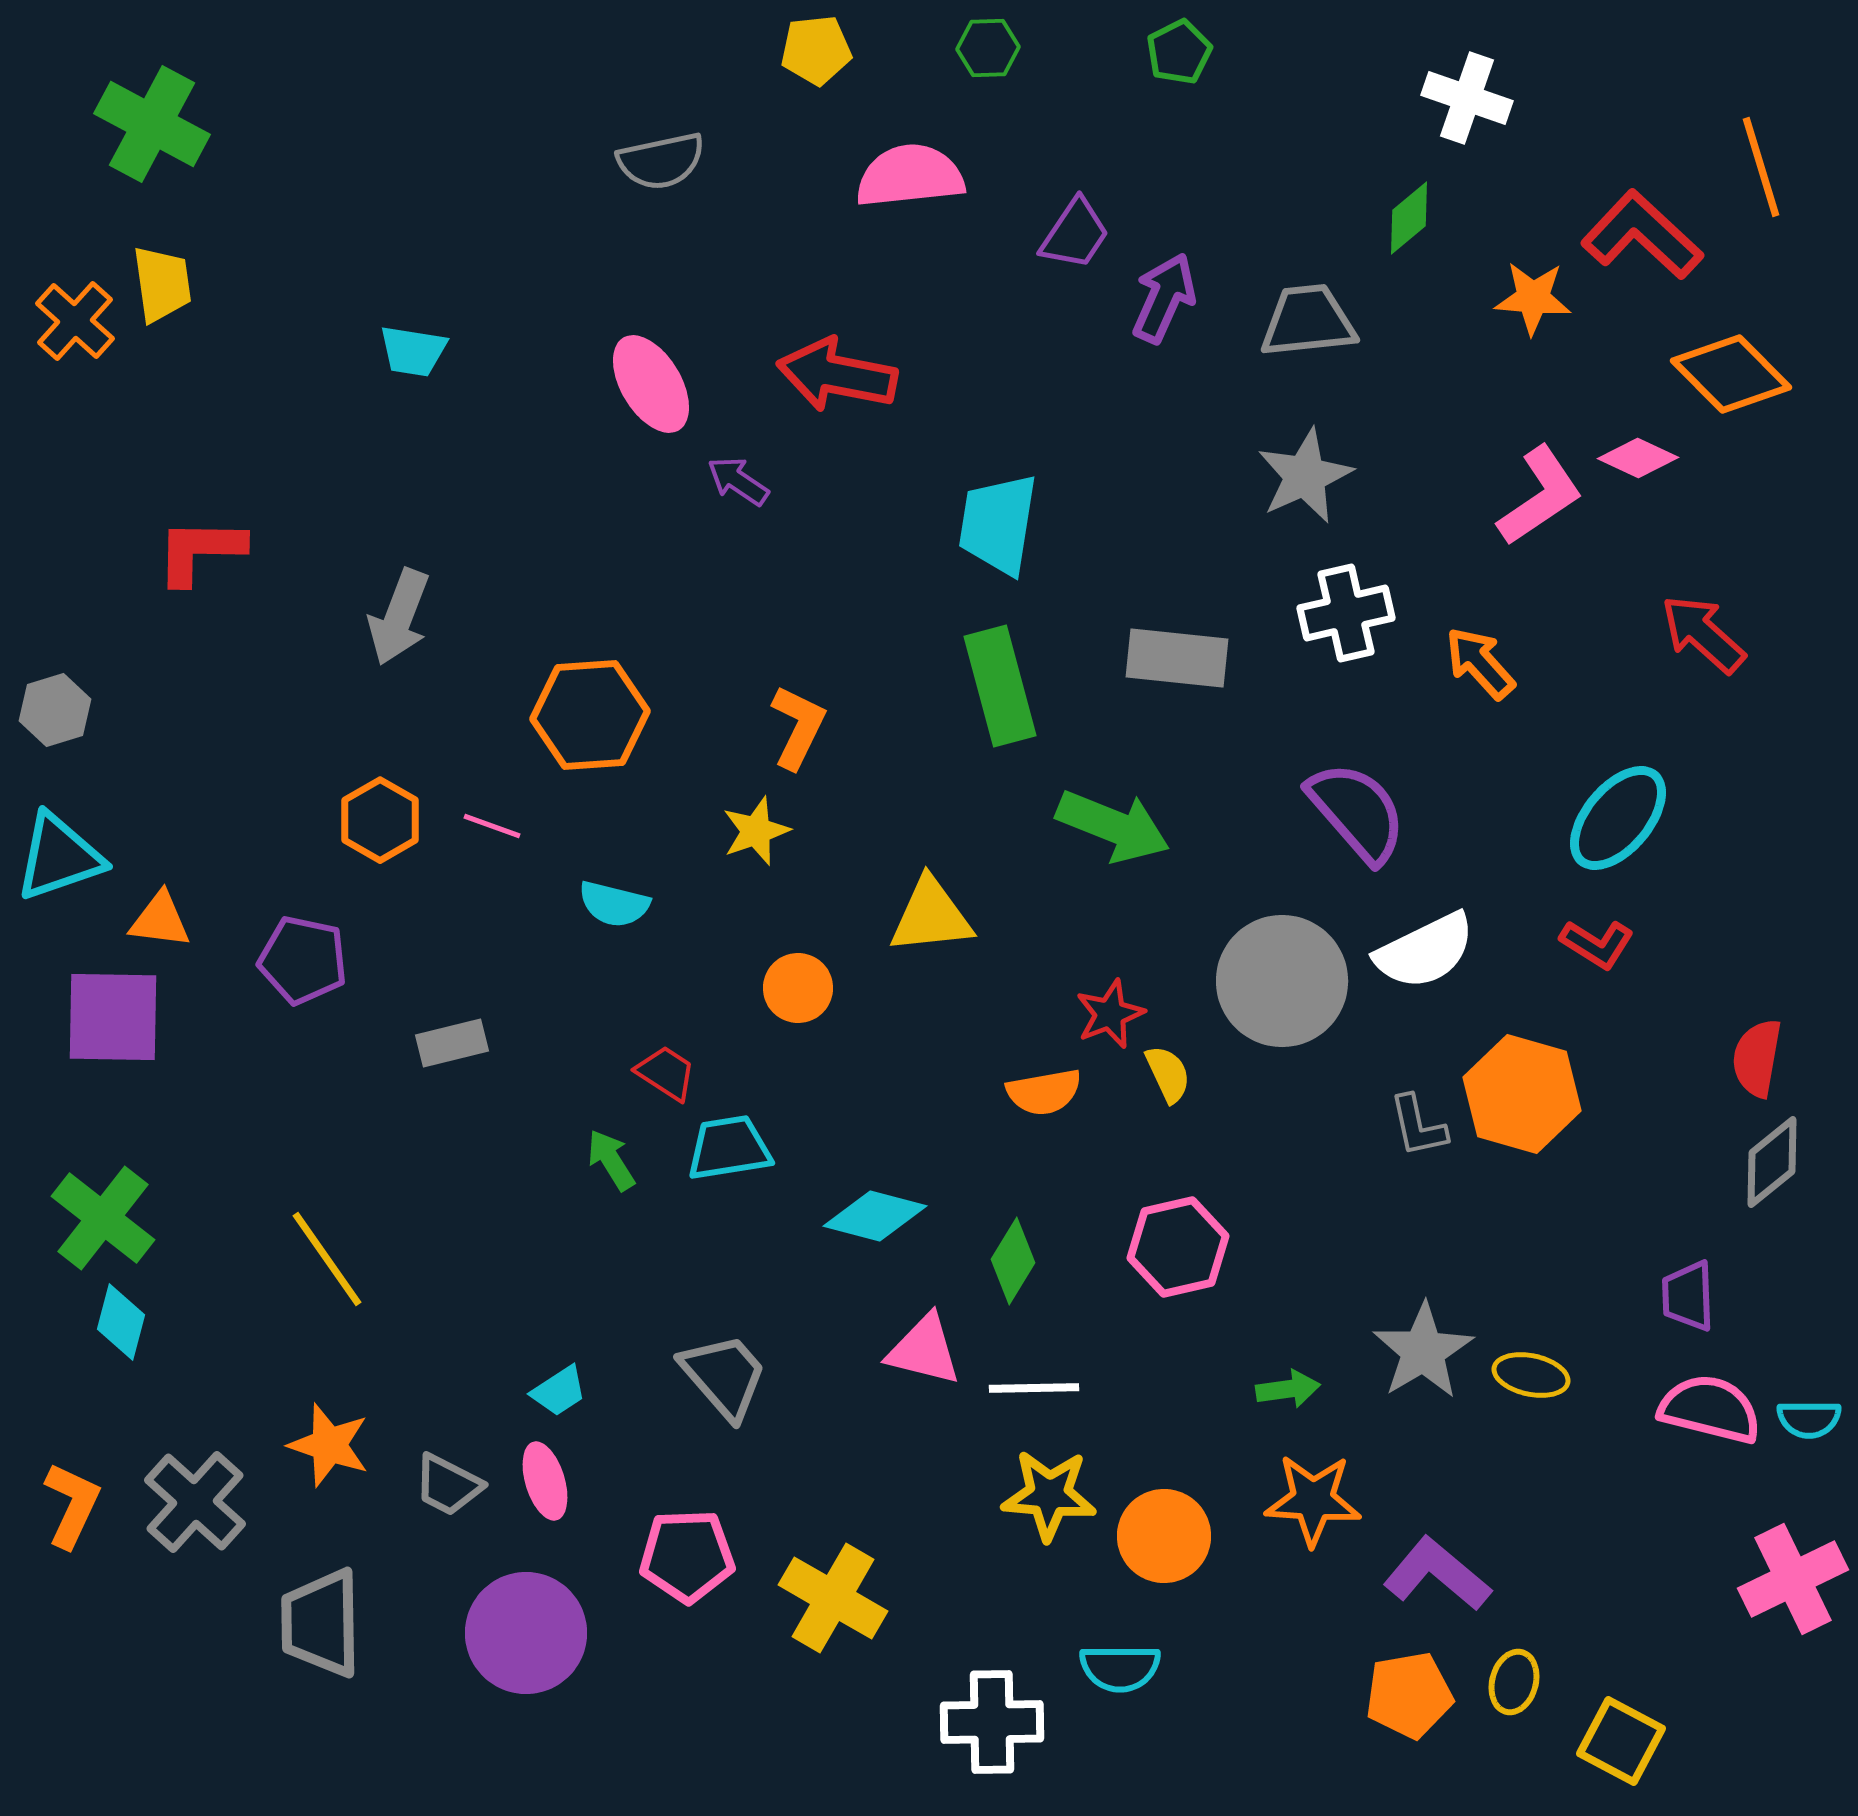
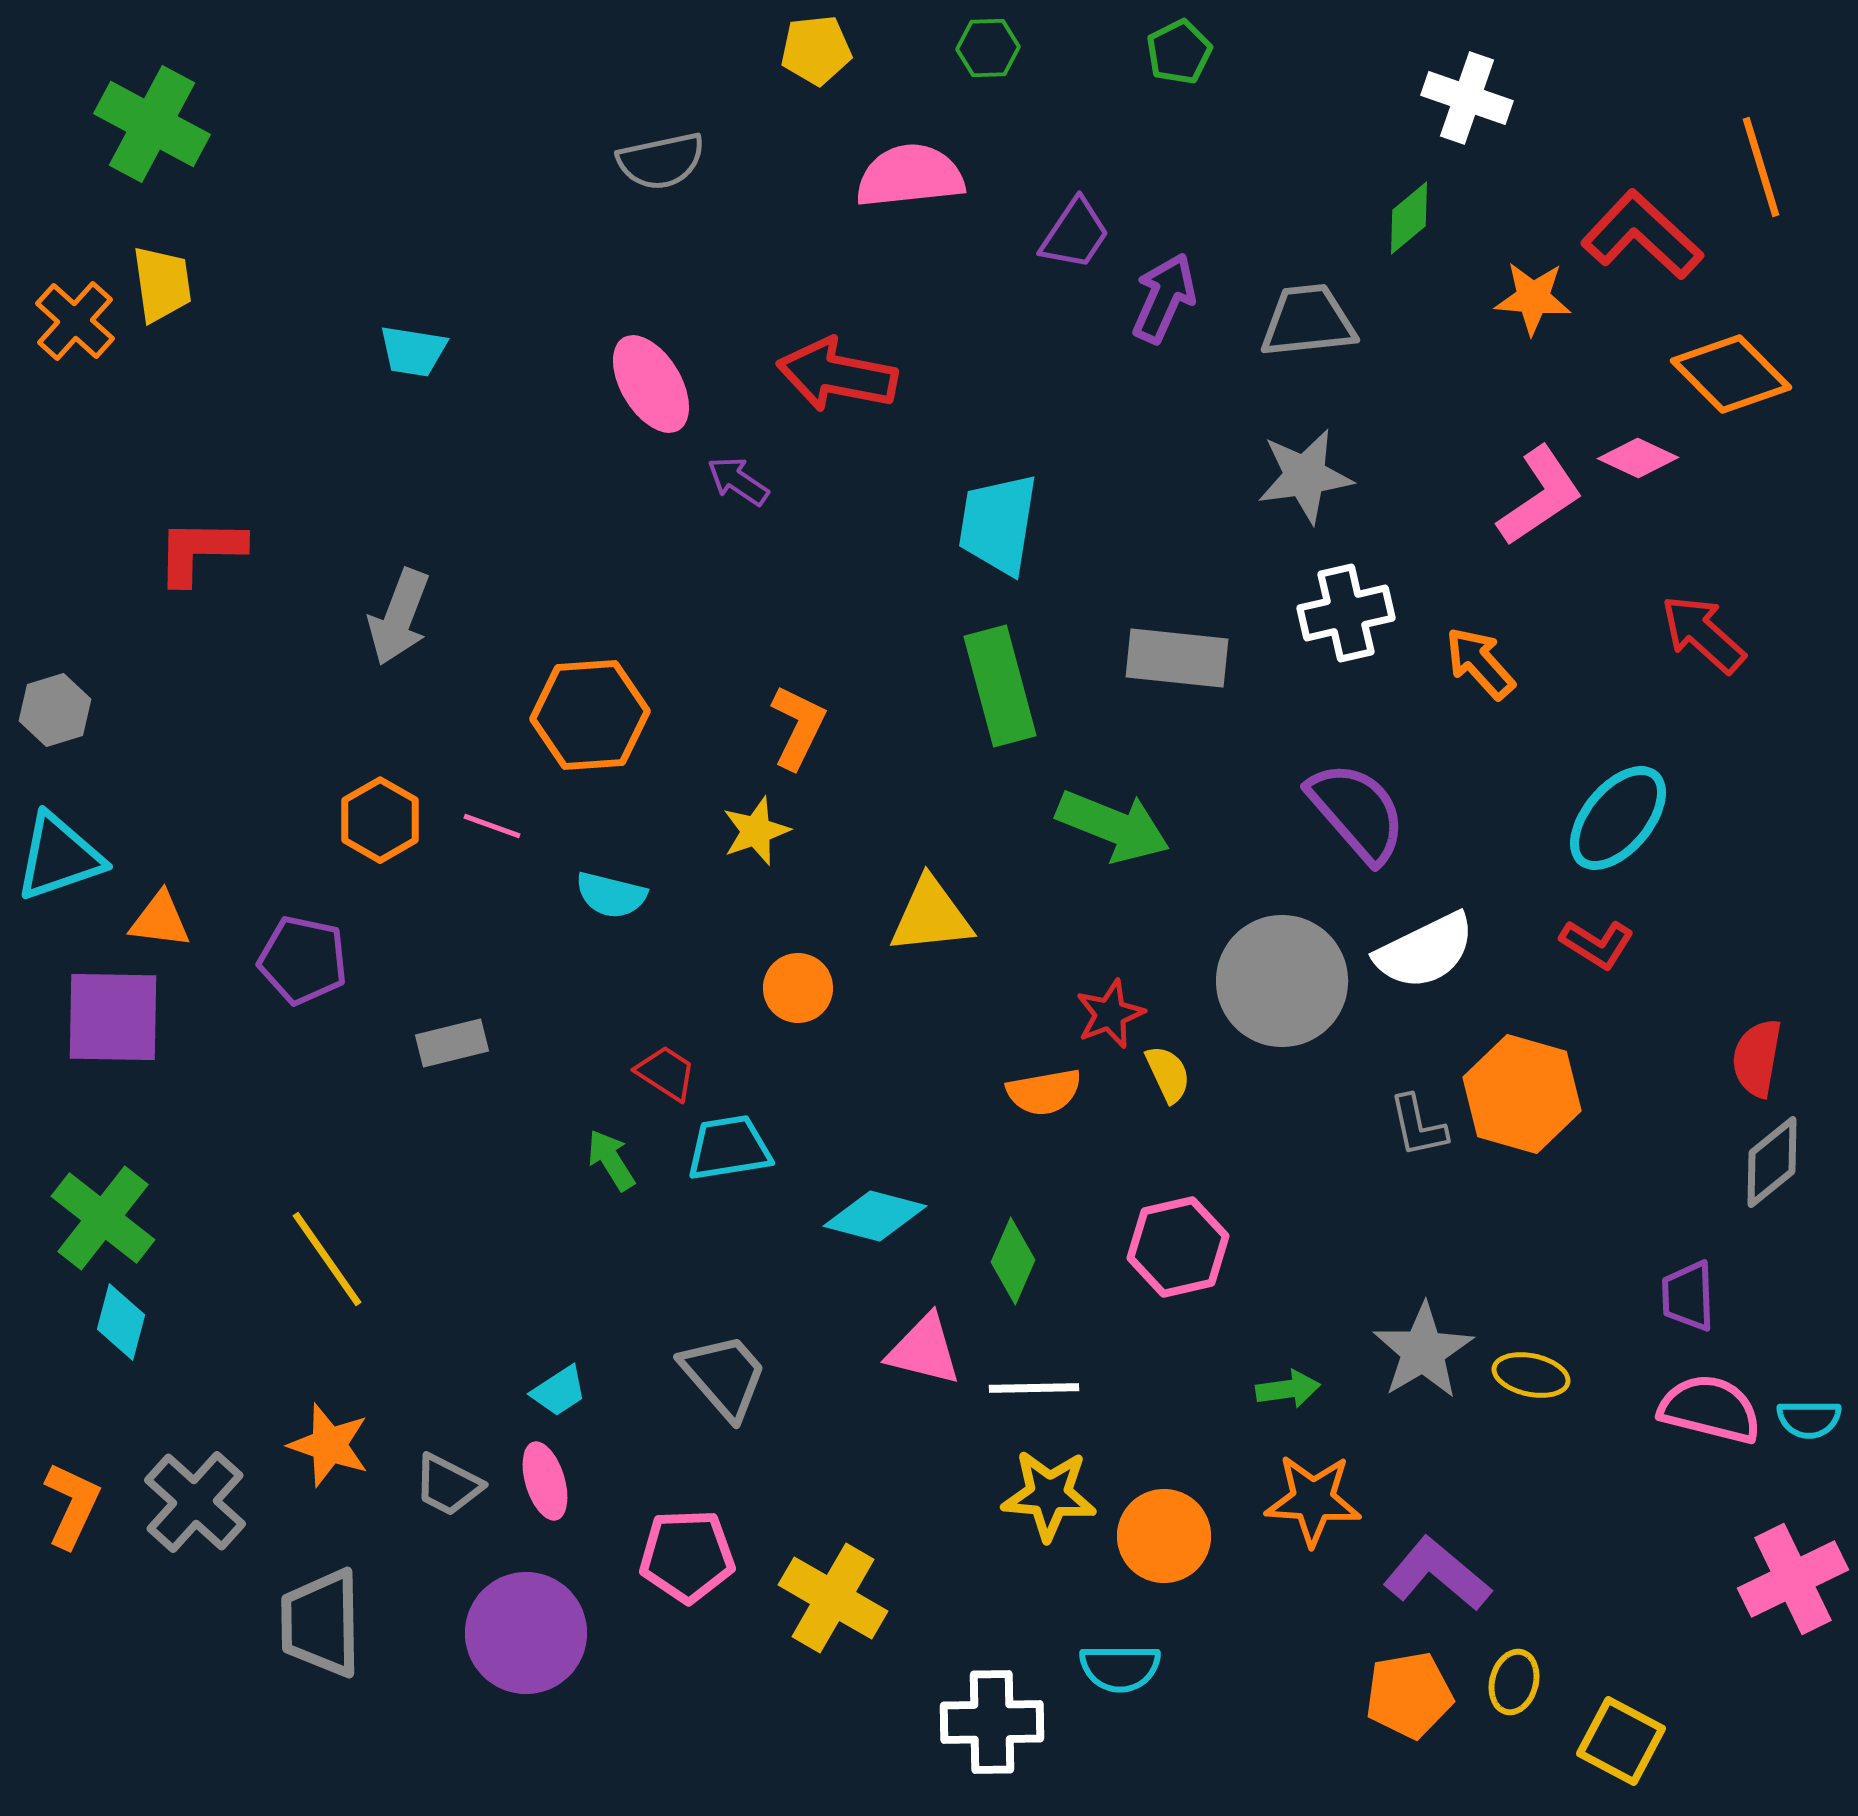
gray star at (1305, 476): rotated 16 degrees clockwise
cyan semicircle at (614, 904): moved 3 px left, 9 px up
green diamond at (1013, 1261): rotated 8 degrees counterclockwise
